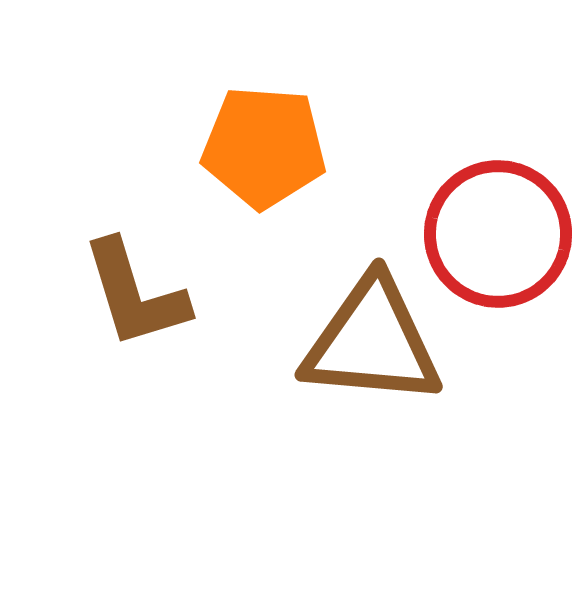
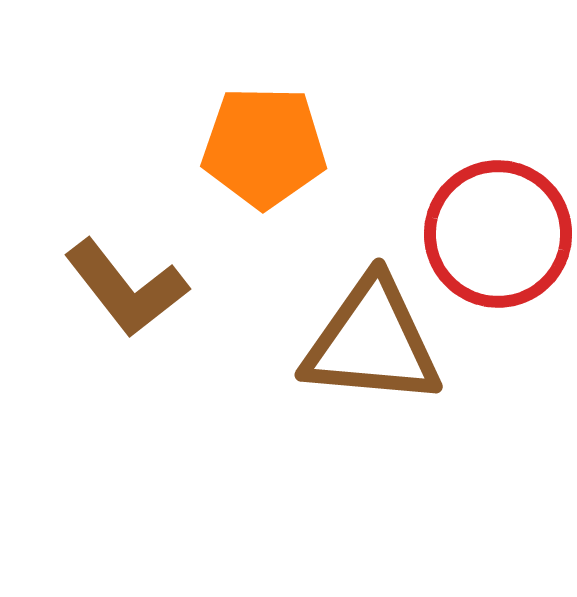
orange pentagon: rotated 3 degrees counterclockwise
brown L-shape: moved 9 px left, 6 px up; rotated 21 degrees counterclockwise
